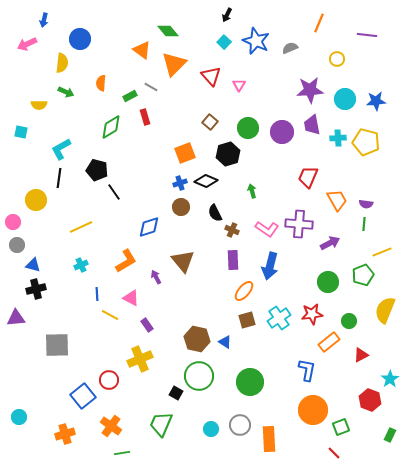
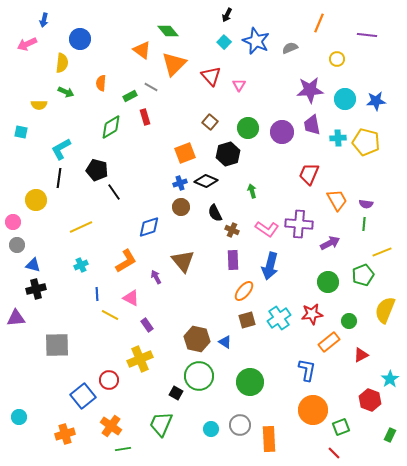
red trapezoid at (308, 177): moved 1 px right, 3 px up
green line at (122, 453): moved 1 px right, 4 px up
